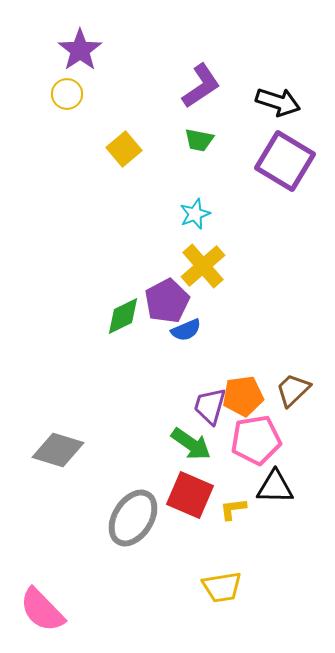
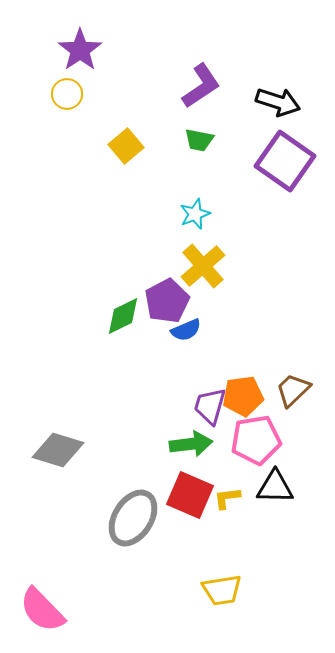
yellow square: moved 2 px right, 3 px up
purple square: rotated 4 degrees clockwise
green arrow: rotated 42 degrees counterclockwise
yellow L-shape: moved 6 px left, 11 px up
yellow trapezoid: moved 3 px down
